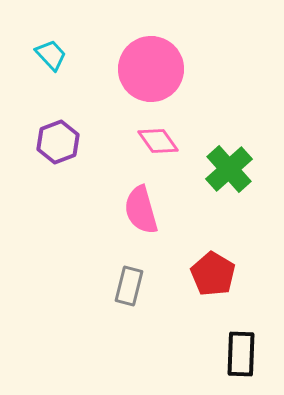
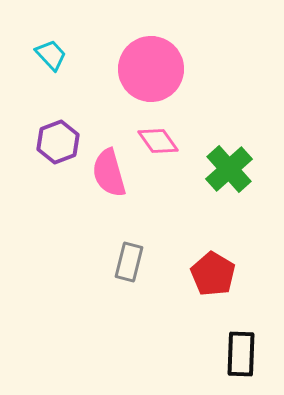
pink semicircle: moved 32 px left, 37 px up
gray rectangle: moved 24 px up
